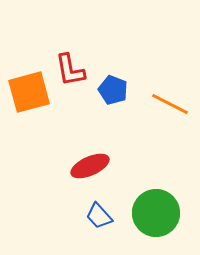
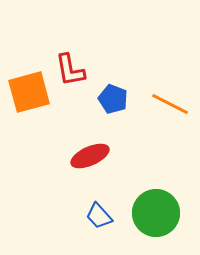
blue pentagon: moved 9 px down
red ellipse: moved 10 px up
